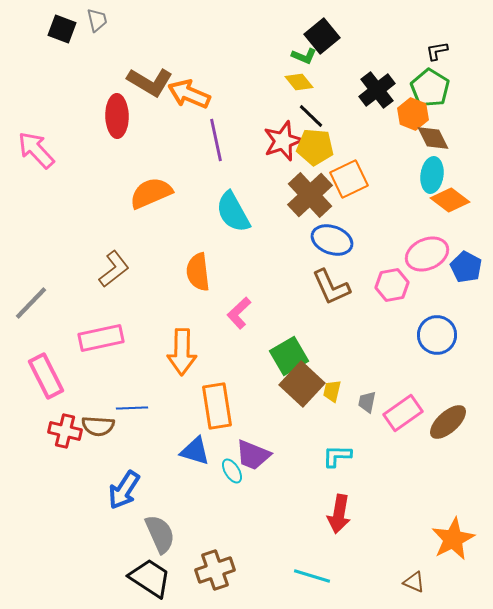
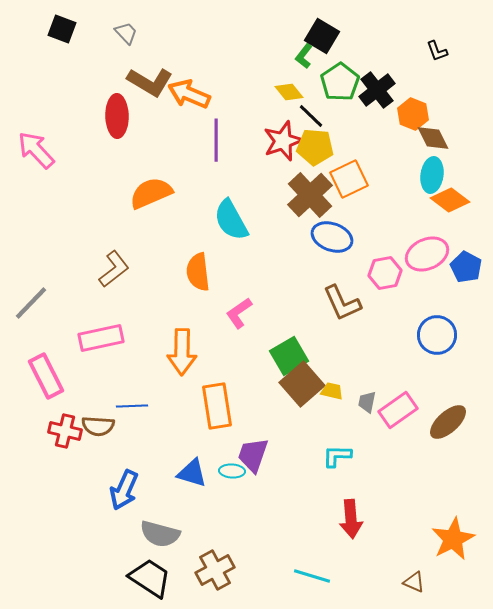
gray trapezoid at (97, 20): moved 29 px right, 13 px down; rotated 30 degrees counterclockwise
black square at (322, 36): rotated 20 degrees counterclockwise
black L-shape at (437, 51): rotated 100 degrees counterclockwise
green L-shape at (304, 56): rotated 105 degrees clockwise
yellow diamond at (299, 82): moved 10 px left, 10 px down
green pentagon at (430, 88): moved 90 px left, 6 px up; rotated 6 degrees clockwise
purple line at (216, 140): rotated 12 degrees clockwise
cyan semicircle at (233, 212): moved 2 px left, 8 px down
blue ellipse at (332, 240): moved 3 px up
pink hexagon at (392, 285): moved 7 px left, 12 px up
brown L-shape at (331, 287): moved 11 px right, 16 px down
pink L-shape at (239, 313): rotated 8 degrees clockwise
brown square at (302, 384): rotated 6 degrees clockwise
yellow trapezoid at (332, 391): rotated 90 degrees clockwise
blue line at (132, 408): moved 2 px up
pink rectangle at (403, 413): moved 5 px left, 3 px up
blue triangle at (195, 451): moved 3 px left, 22 px down
purple trapezoid at (253, 455): rotated 87 degrees clockwise
cyan ellipse at (232, 471): rotated 55 degrees counterclockwise
blue arrow at (124, 490): rotated 9 degrees counterclockwise
red arrow at (339, 514): moved 12 px right, 5 px down; rotated 15 degrees counterclockwise
gray semicircle at (160, 534): rotated 129 degrees clockwise
brown cross at (215, 570): rotated 9 degrees counterclockwise
